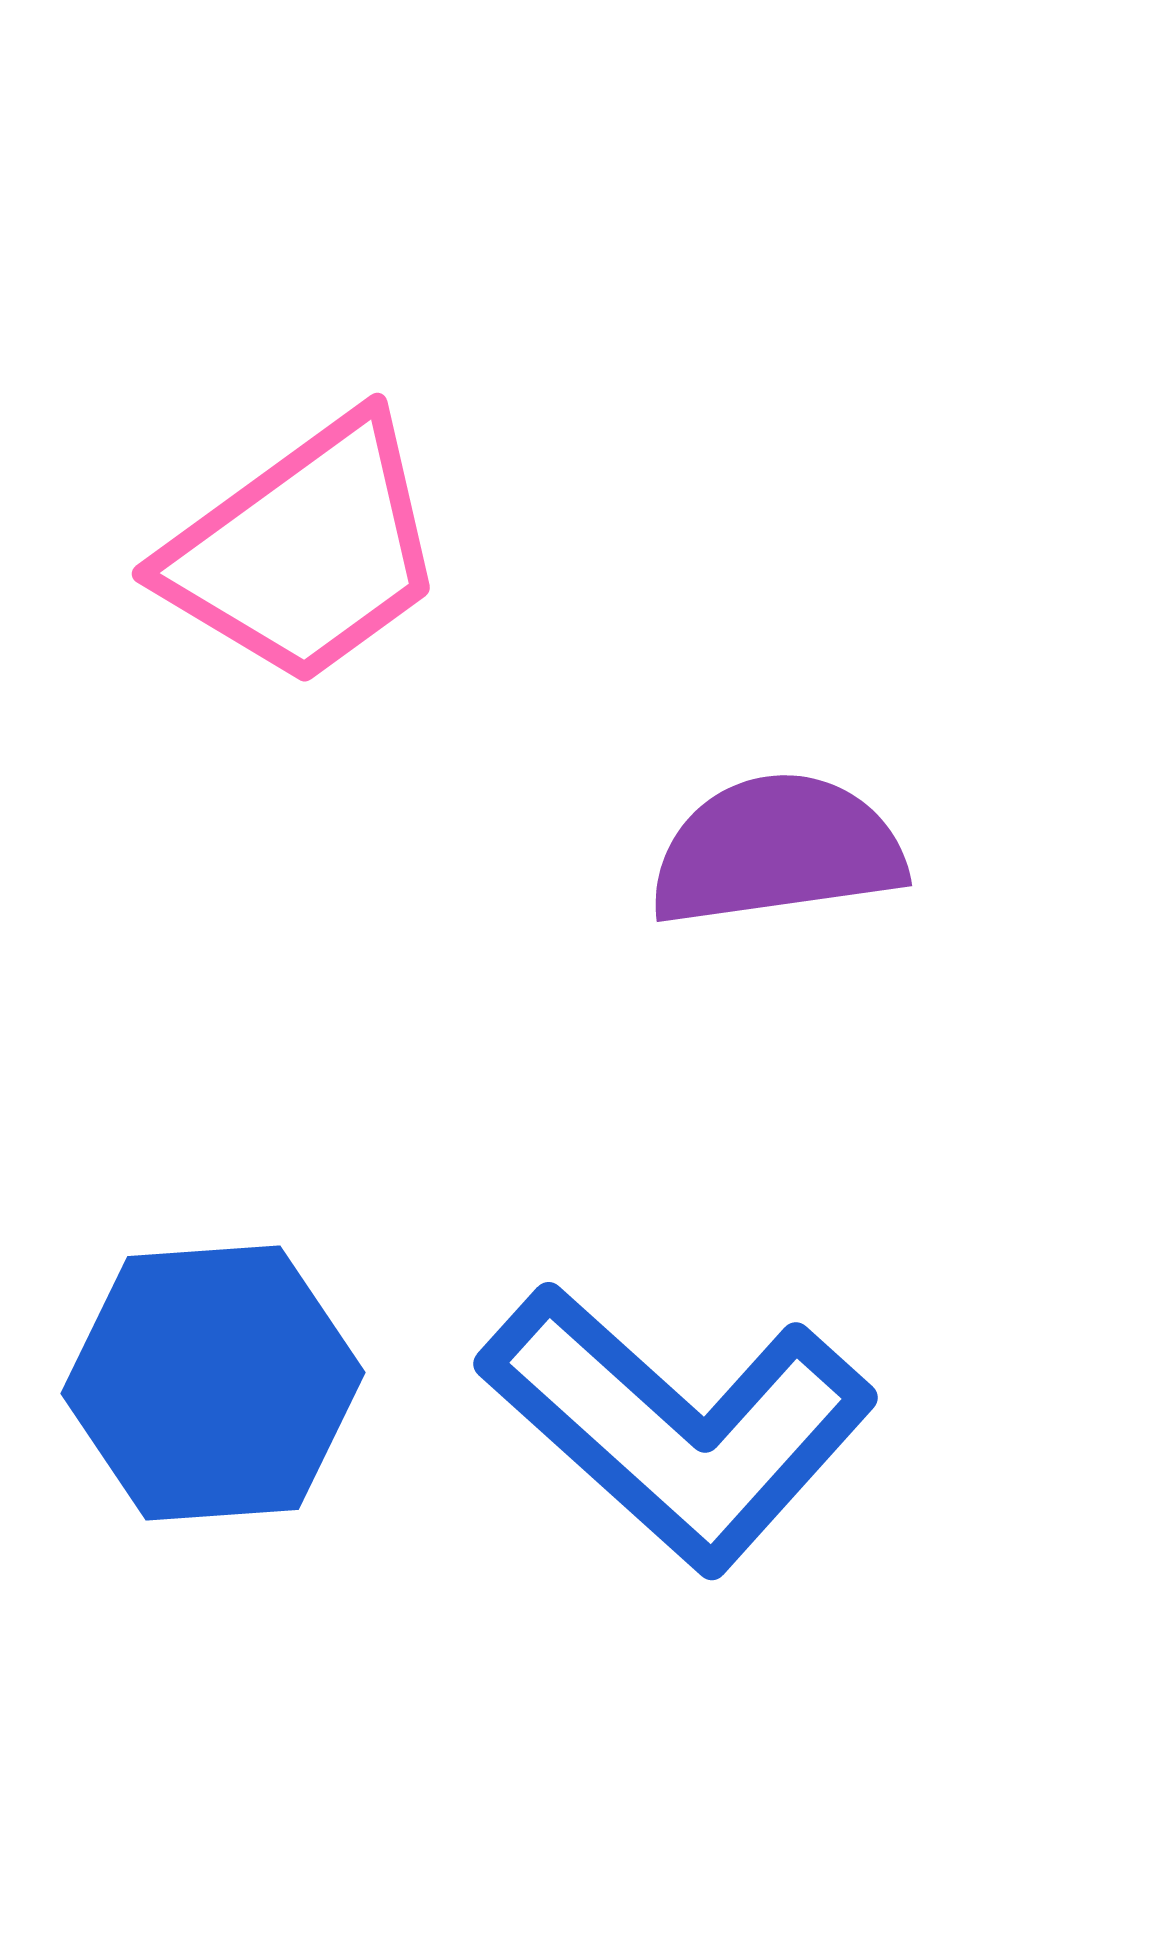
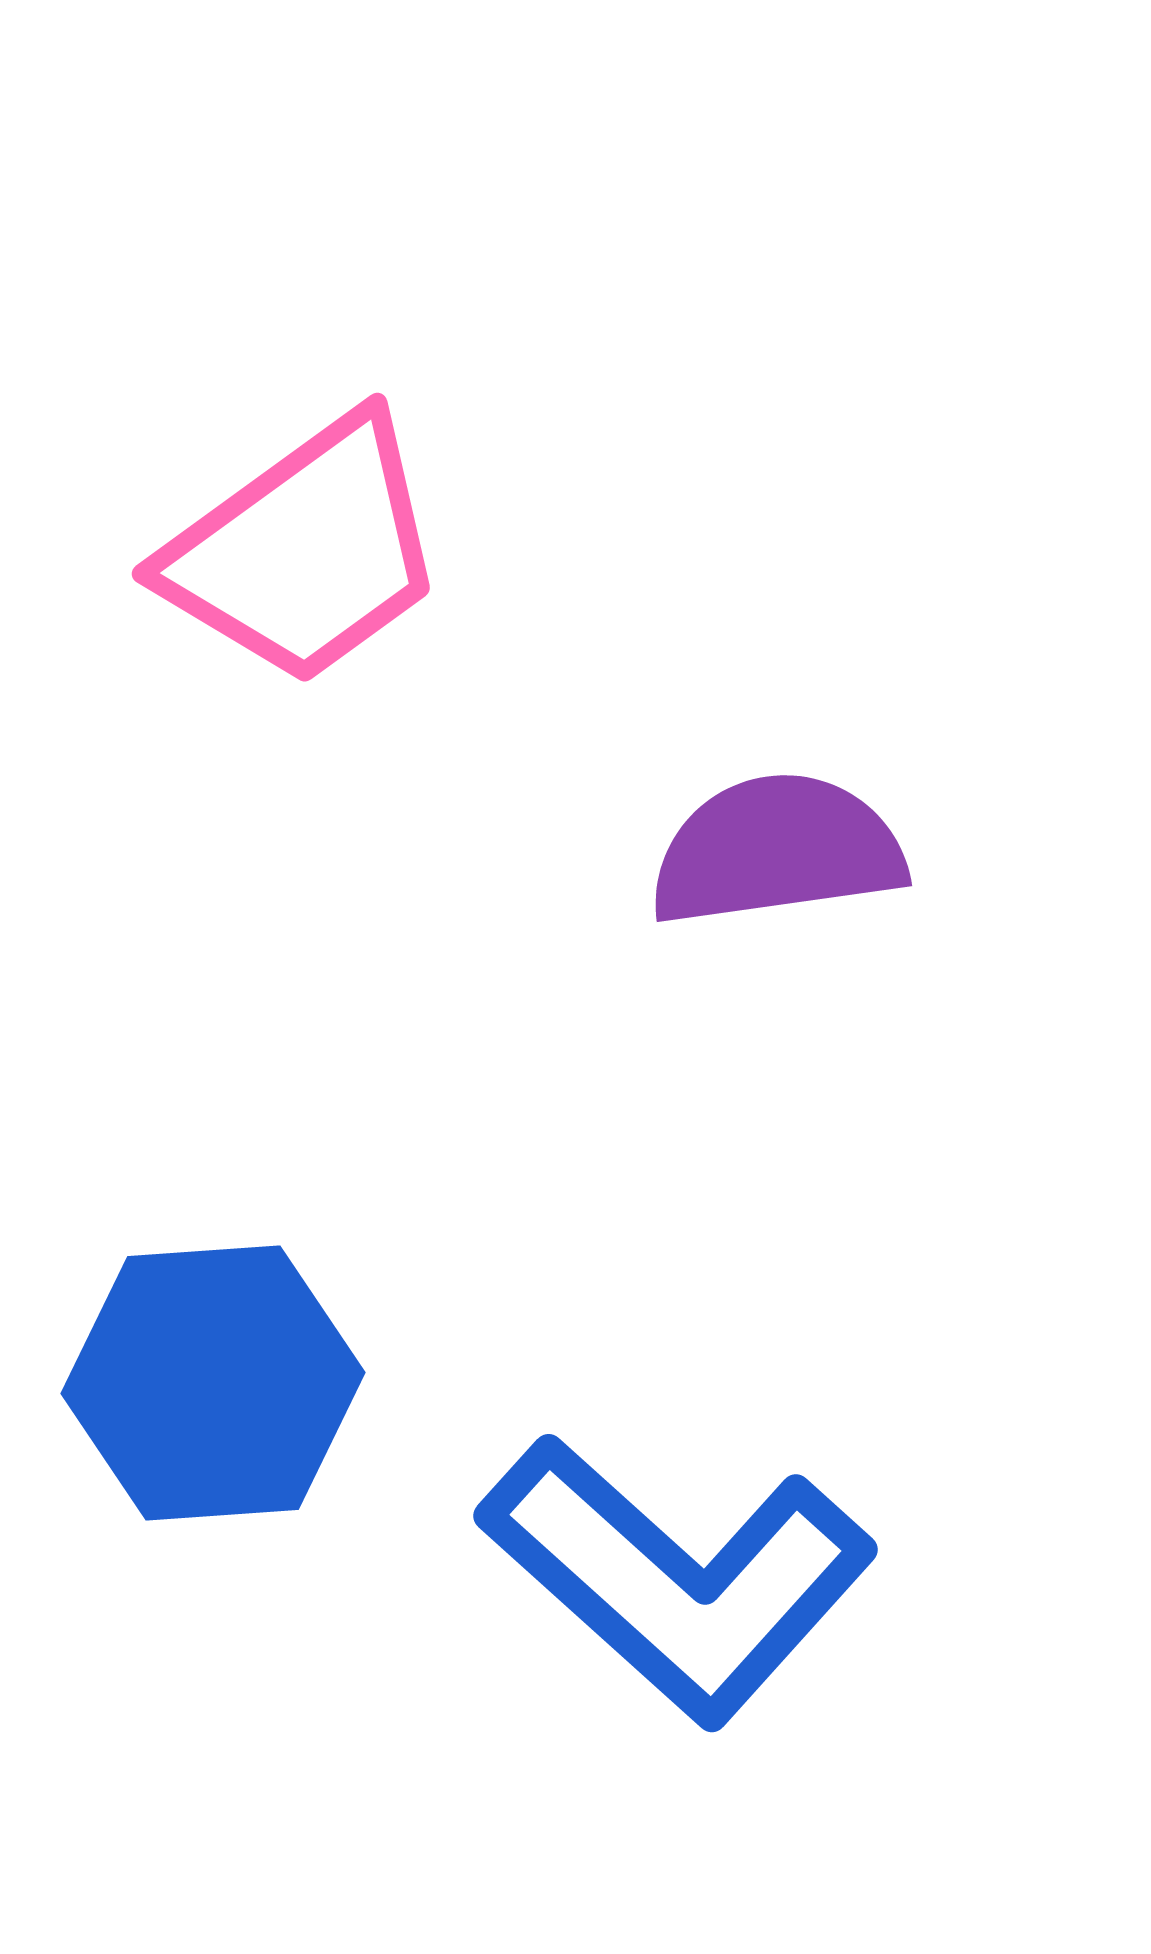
blue L-shape: moved 152 px down
